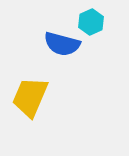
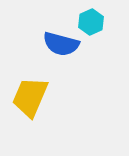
blue semicircle: moved 1 px left
